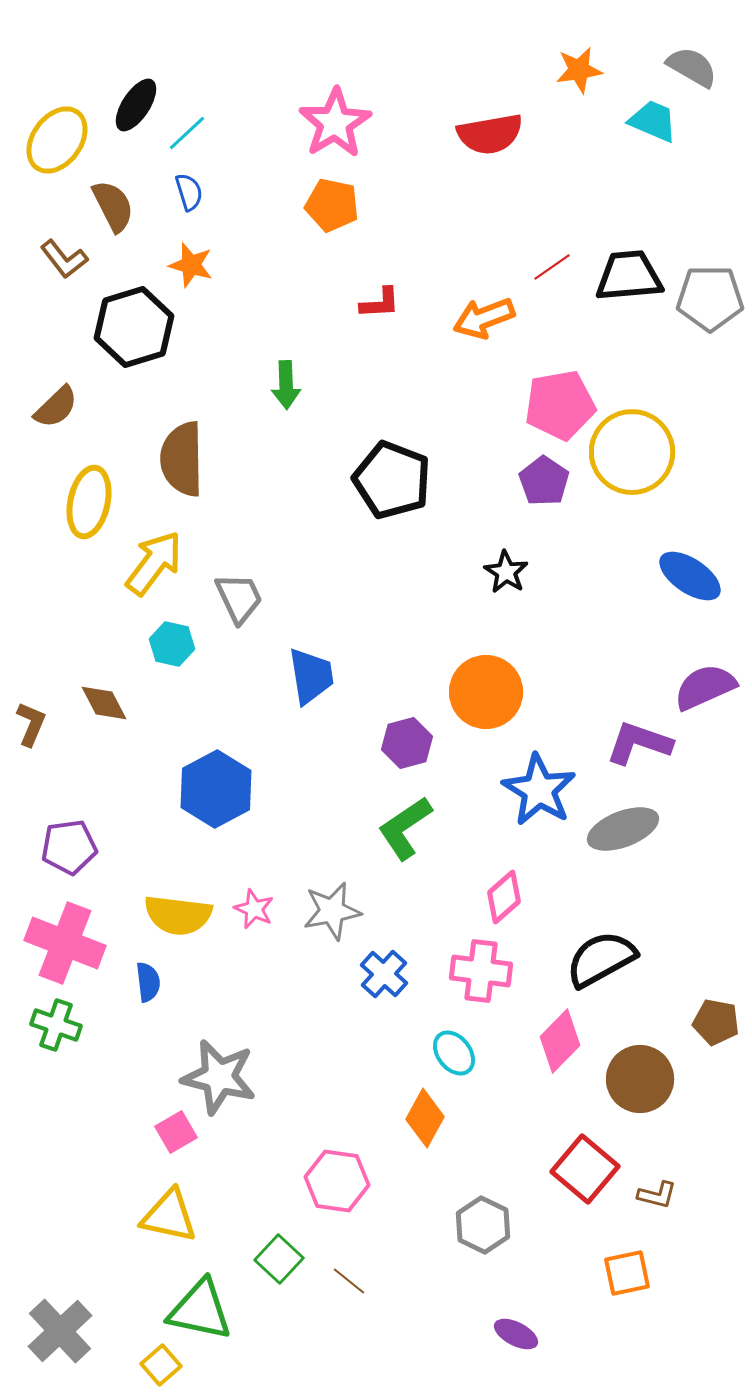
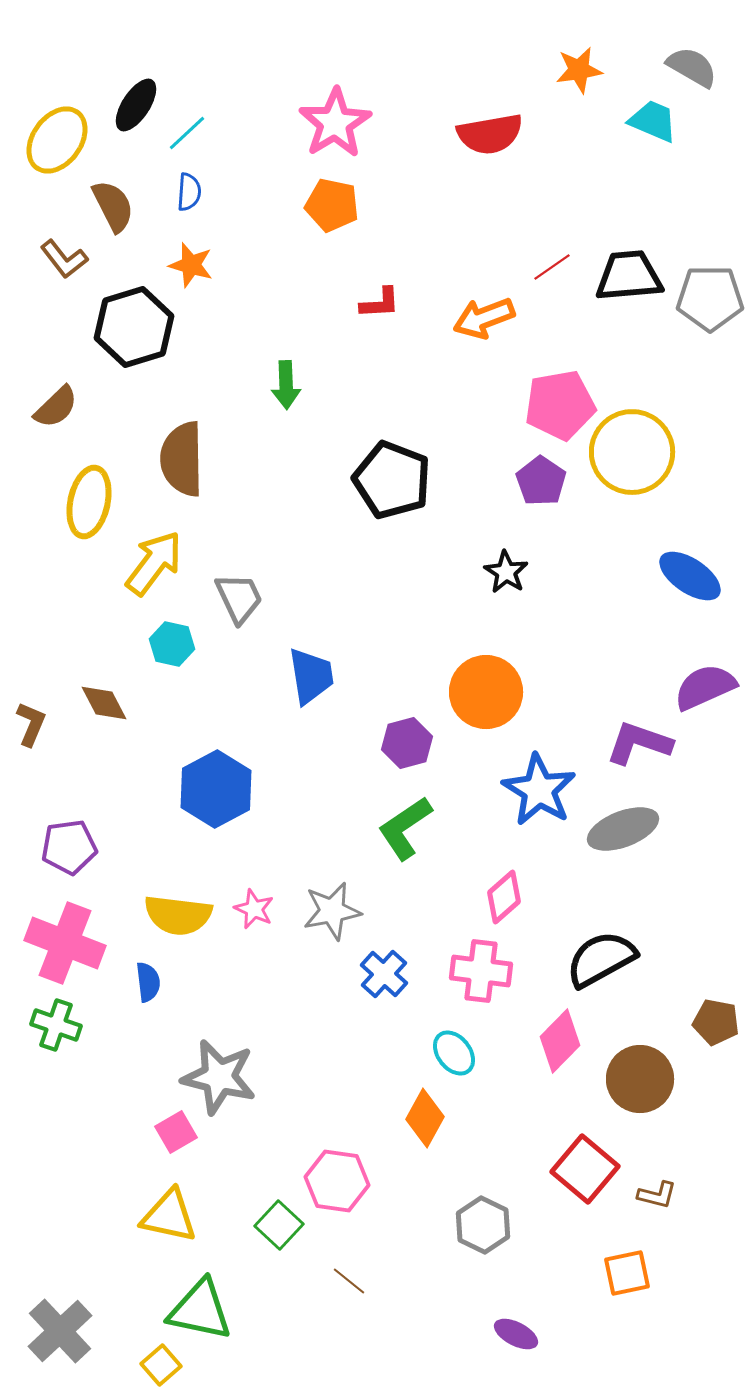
blue semicircle at (189, 192): rotated 21 degrees clockwise
purple pentagon at (544, 481): moved 3 px left
green square at (279, 1259): moved 34 px up
